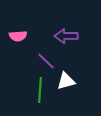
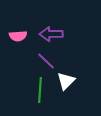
purple arrow: moved 15 px left, 2 px up
white triangle: rotated 30 degrees counterclockwise
